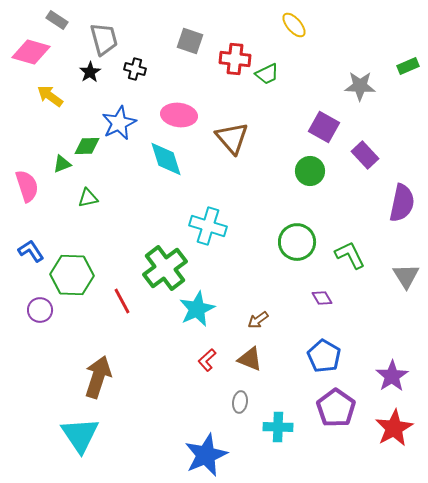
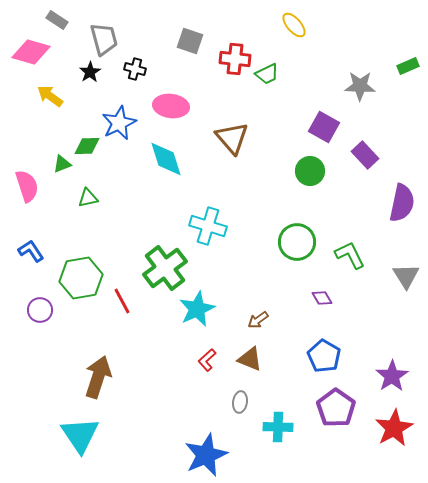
pink ellipse at (179, 115): moved 8 px left, 9 px up
green hexagon at (72, 275): moved 9 px right, 3 px down; rotated 12 degrees counterclockwise
